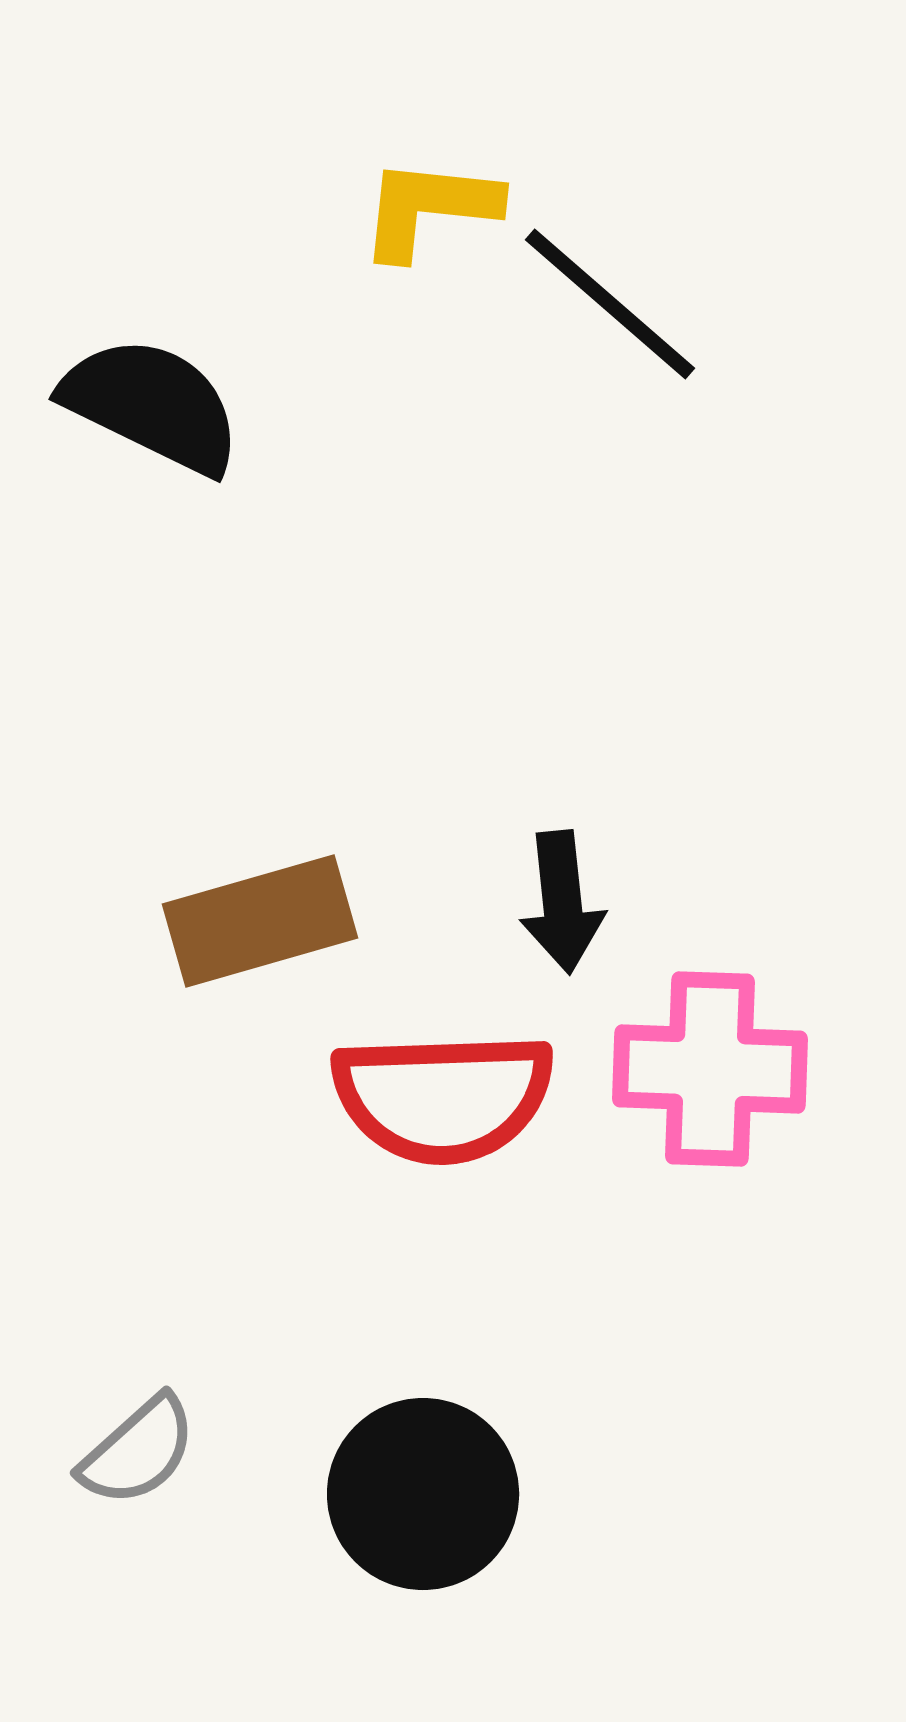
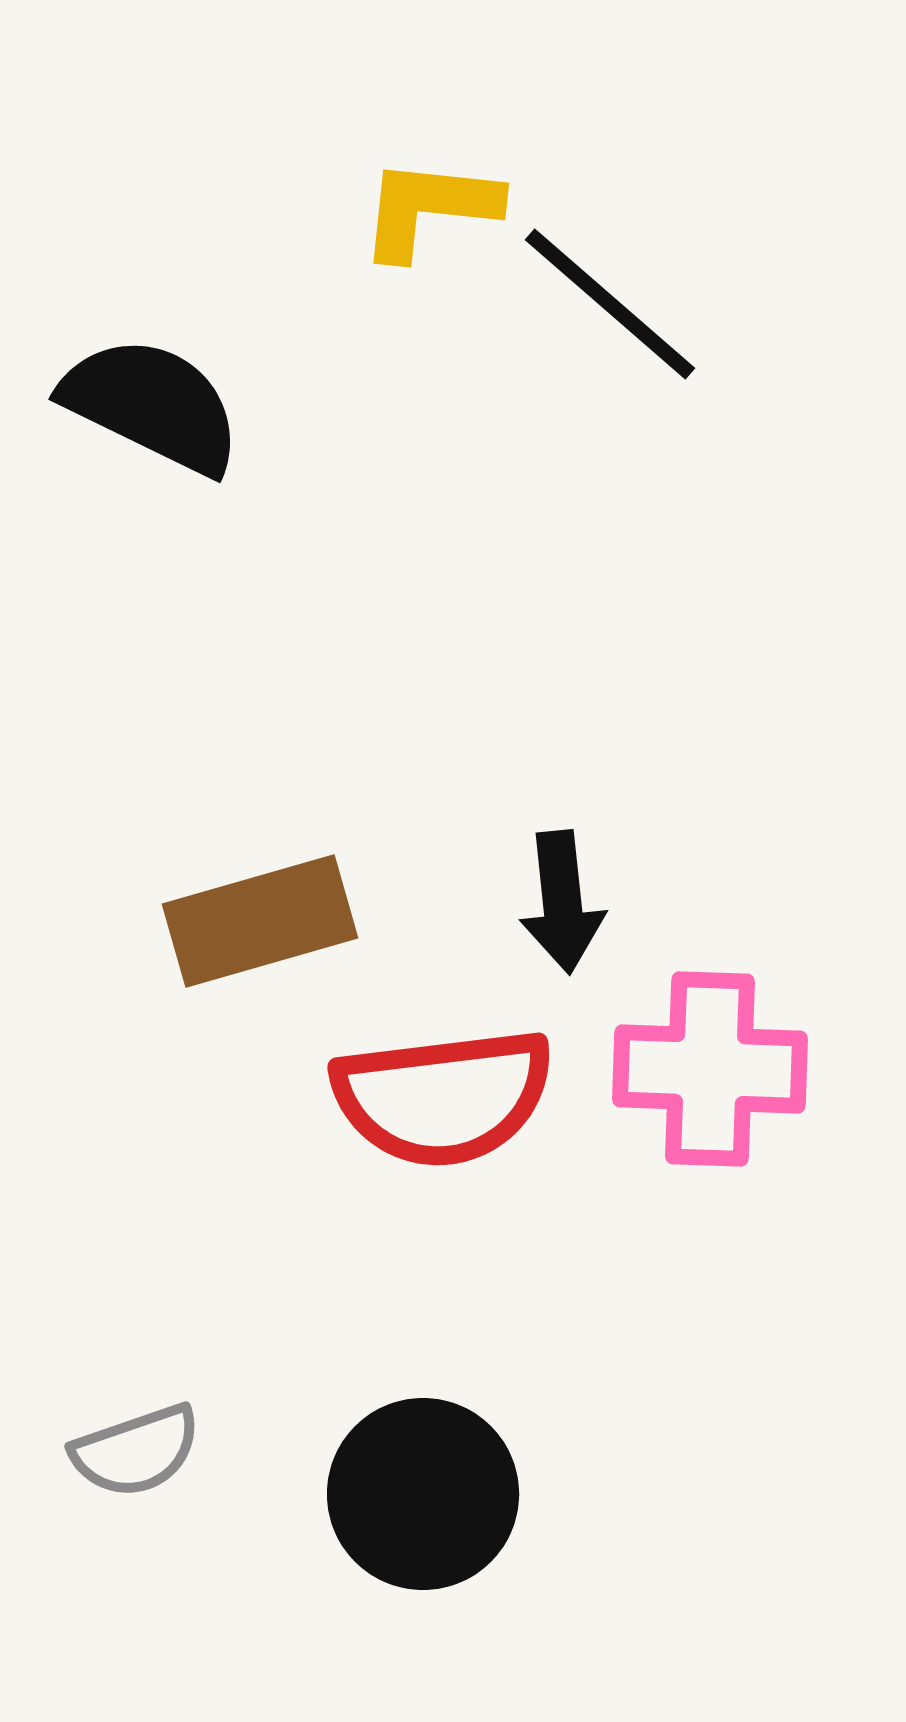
red semicircle: rotated 5 degrees counterclockwise
gray semicircle: moved 2 px left; rotated 23 degrees clockwise
